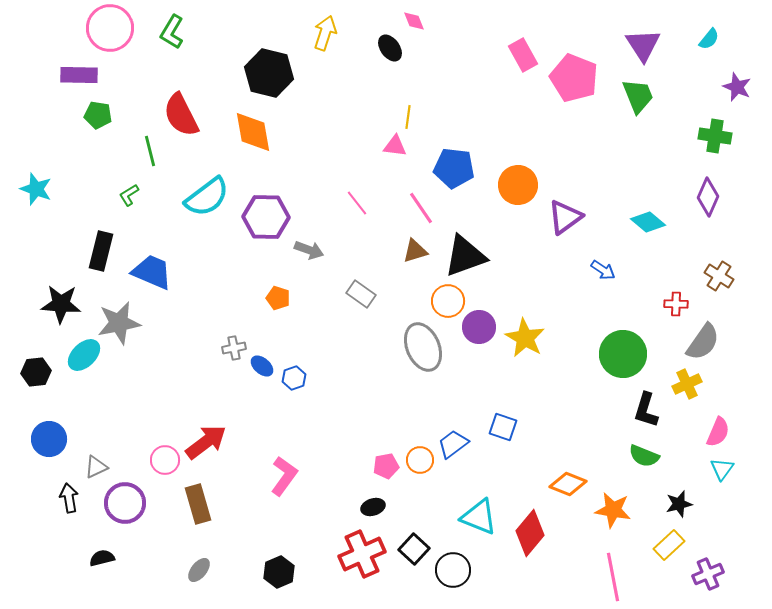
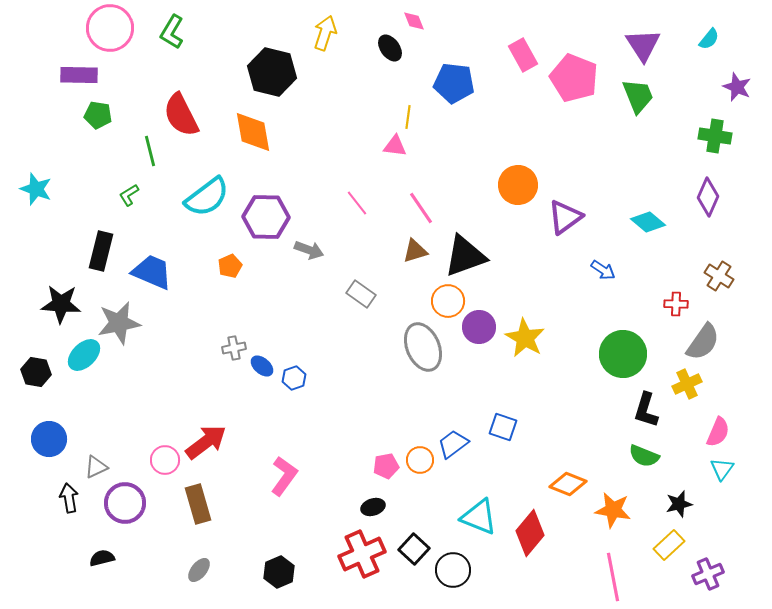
black hexagon at (269, 73): moved 3 px right, 1 px up
blue pentagon at (454, 168): moved 85 px up
orange pentagon at (278, 298): moved 48 px left, 32 px up; rotated 30 degrees clockwise
black hexagon at (36, 372): rotated 16 degrees clockwise
